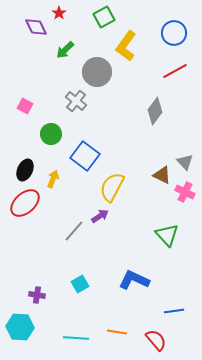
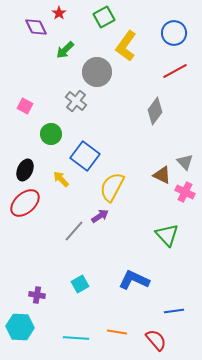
yellow arrow: moved 8 px right; rotated 66 degrees counterclockwise
